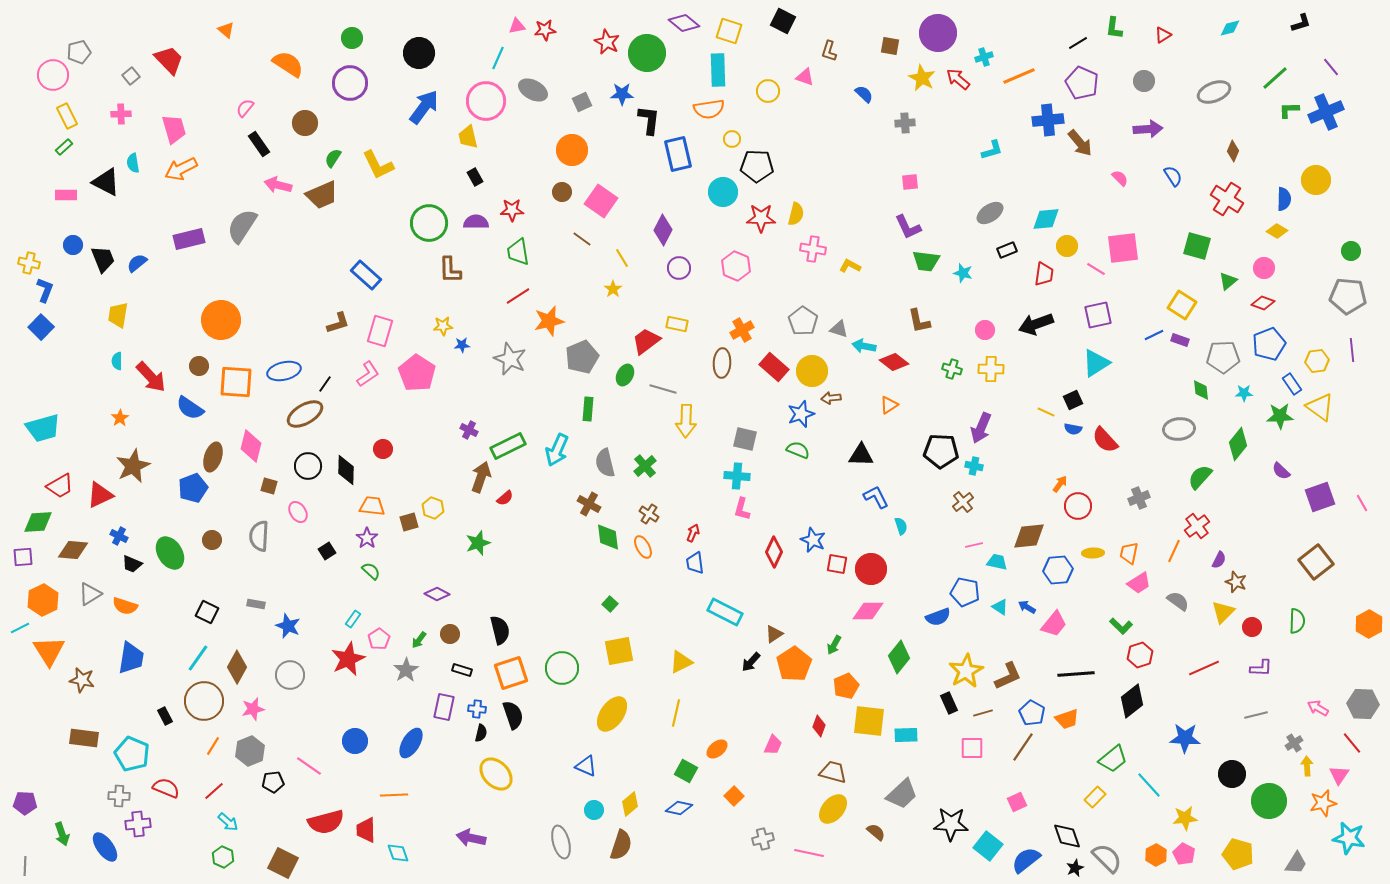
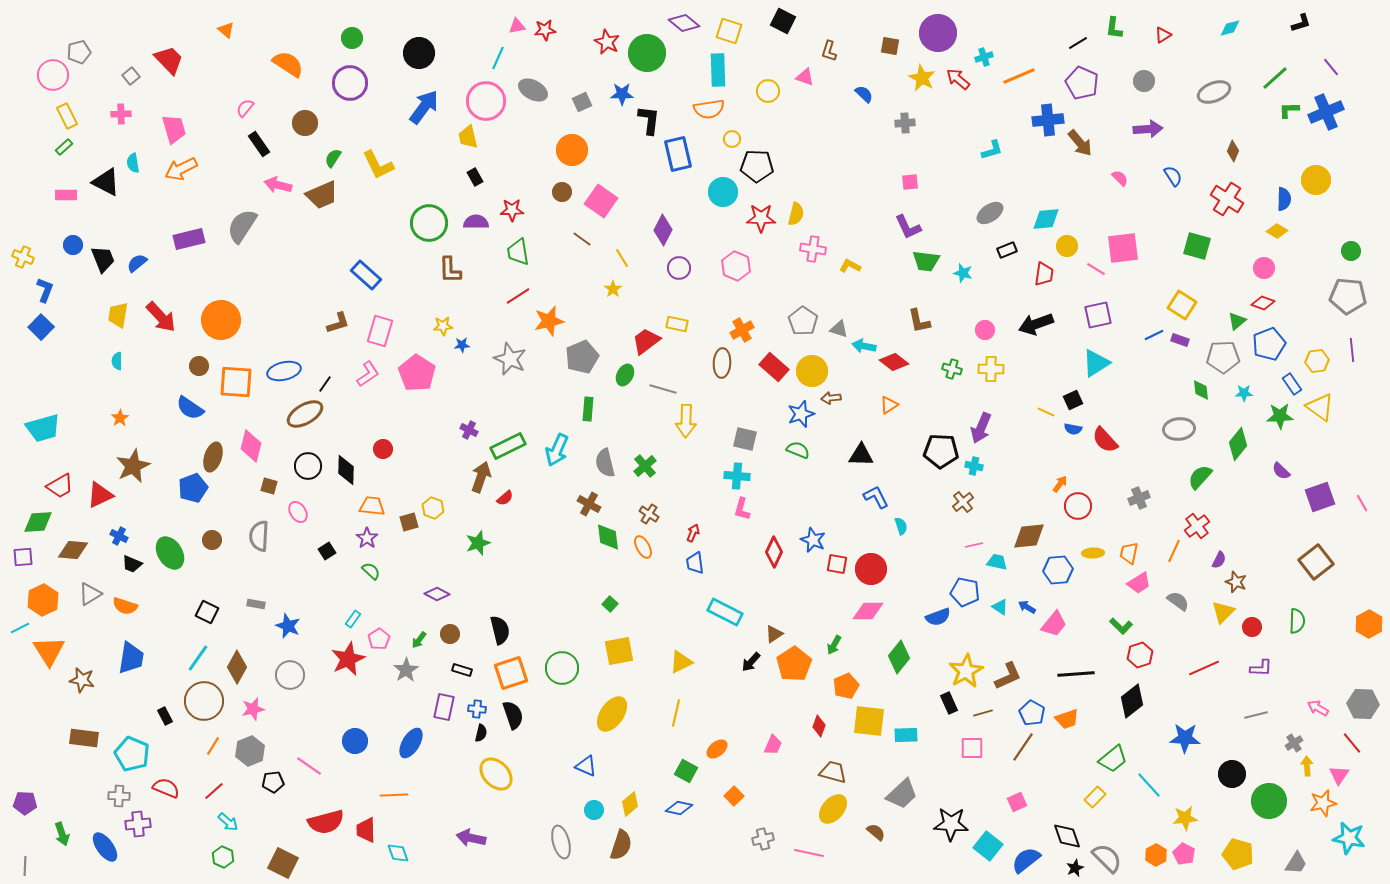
yellow cross at (29, 263): moved 6 px left, 6 px up; rotated 10 degrees clockwise
green triangle at (1228, 281): moved 9 px right, 40 px down
red arrow at (151, 377): moved 10 px right, 60 px up
